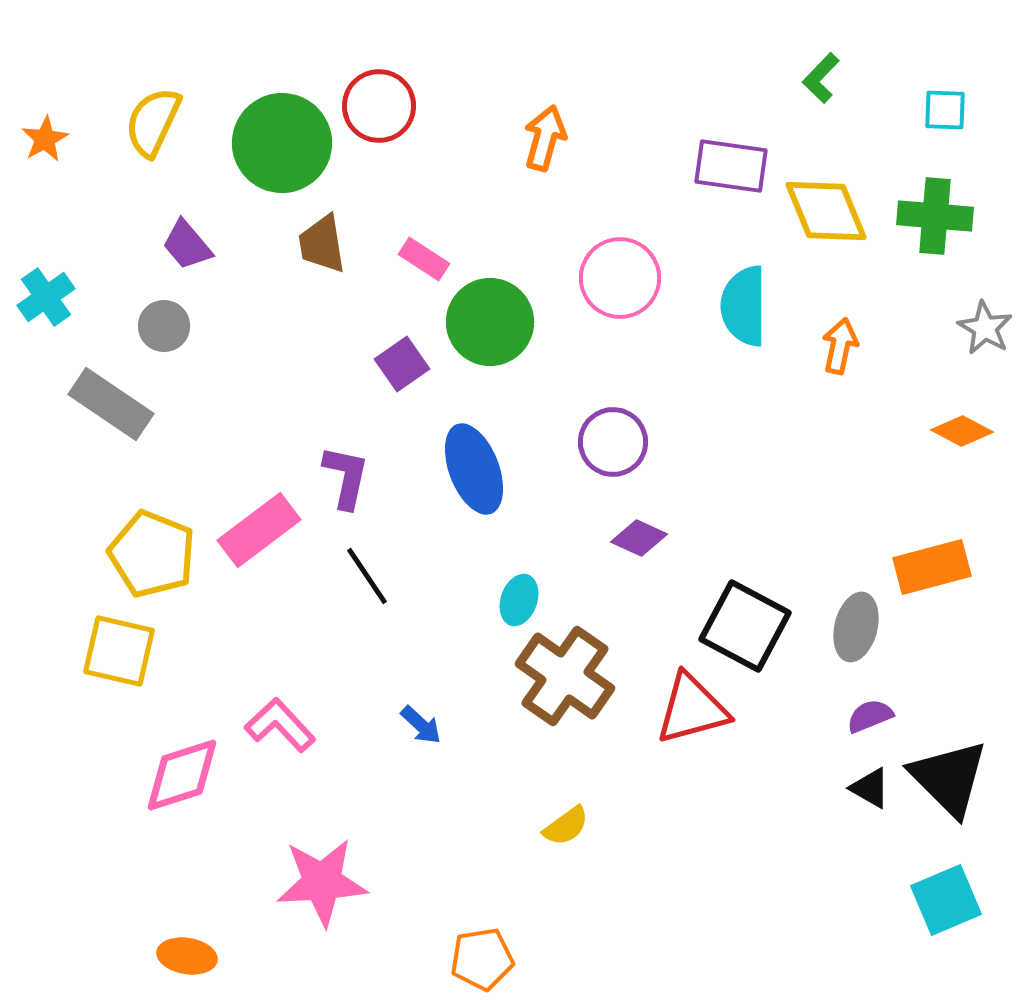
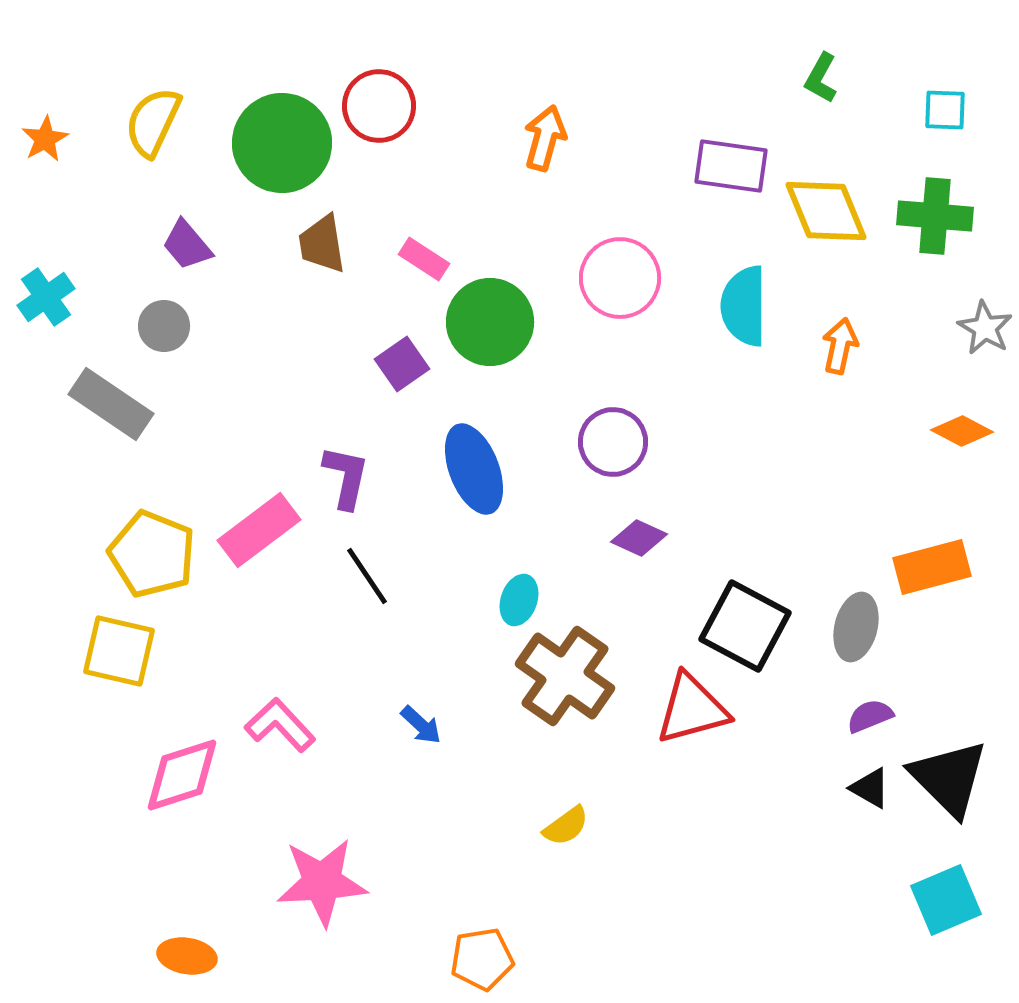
green L-shape at (821, 78): rotated 15 degrees counterclockwise
